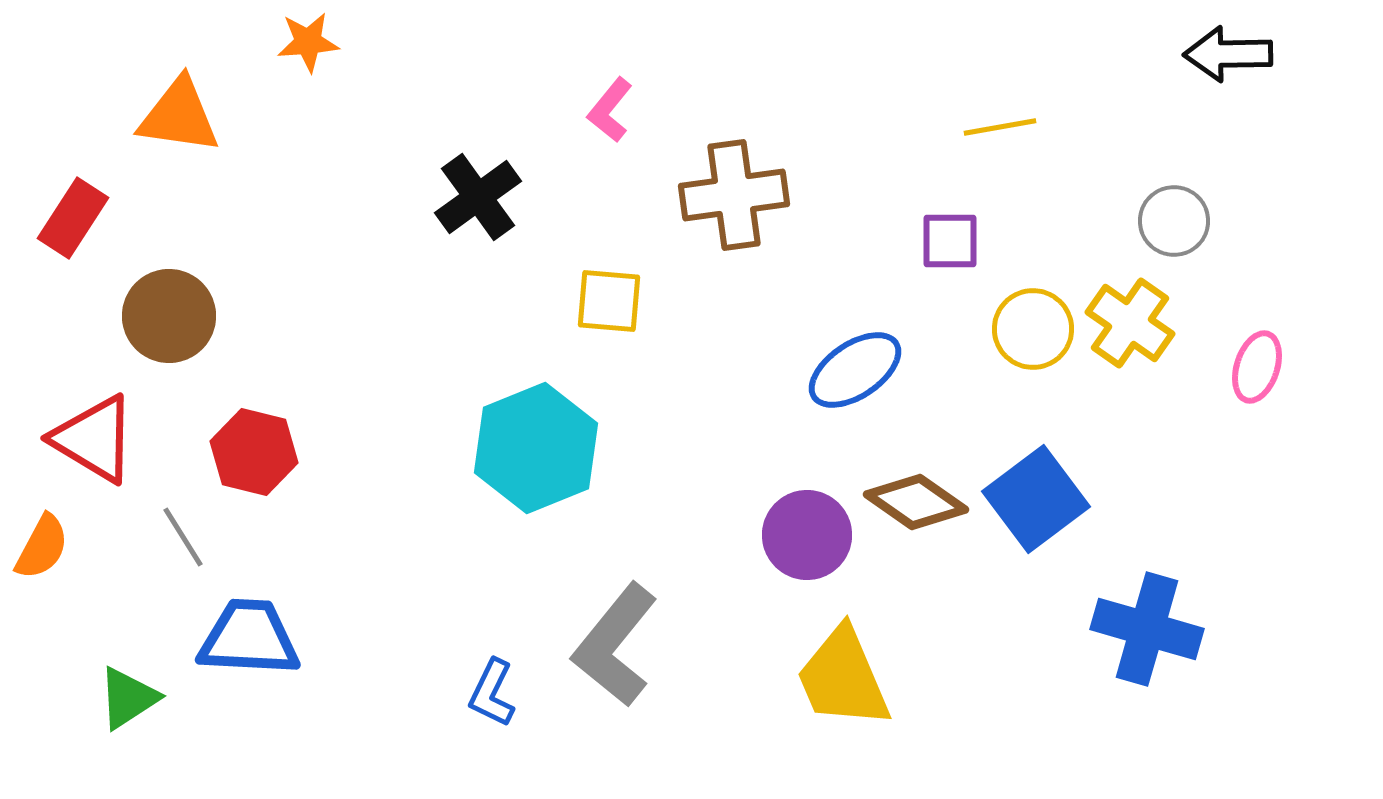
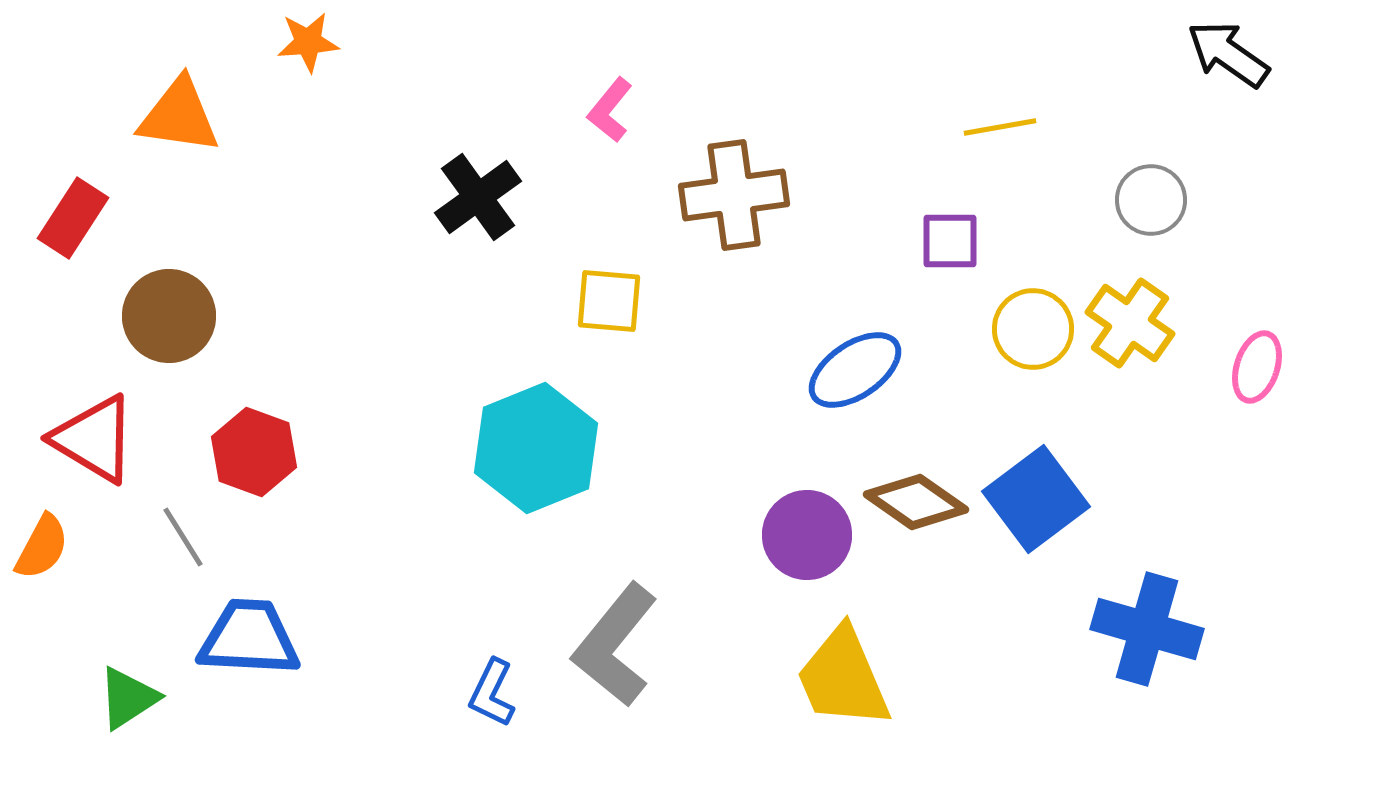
black arrow: rotated 36 degrees clockwise
gray circle: moved 23 px left, 21 px up
red hexagon: rotated 6 degrees clockwise
